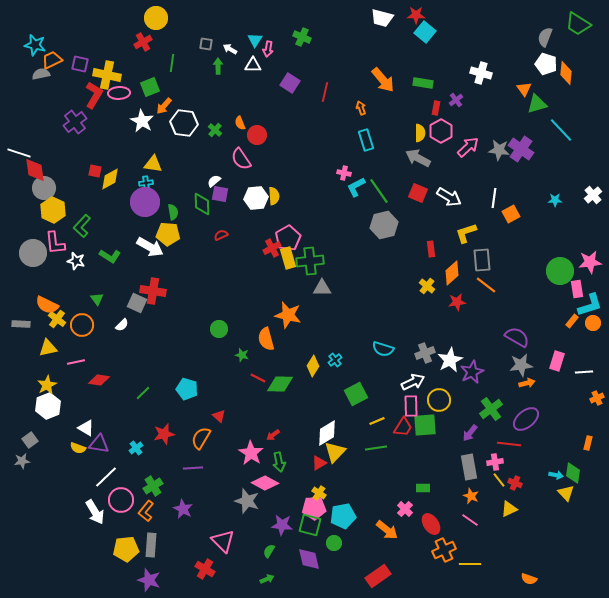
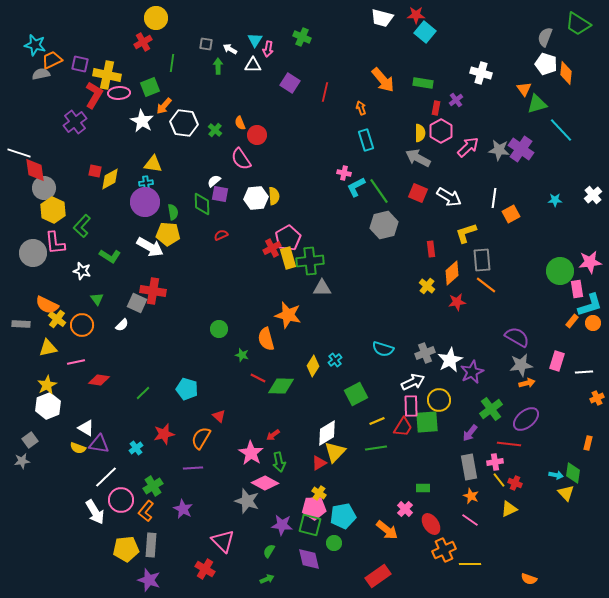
white star at (76, 261): moved 6 px right, 10 px down
green diamond at (280, 384): moved 1 px right, 2 px down
green square at (425, 425): moved 2 px right, 3 px up
